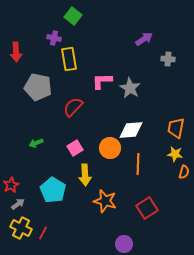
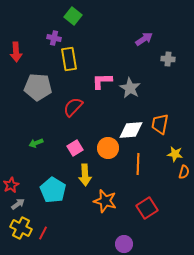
gray pentagon: rotated 8 degrees counterclockwise
orange trapezoid: moved 16 px left, 4 px up
orange circle: moved 2 px left
